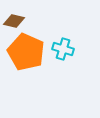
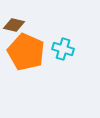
brown diamond: moved 4 px down
